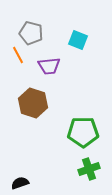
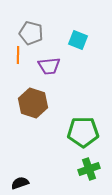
orange line: rotated 30 degrees clockwise
